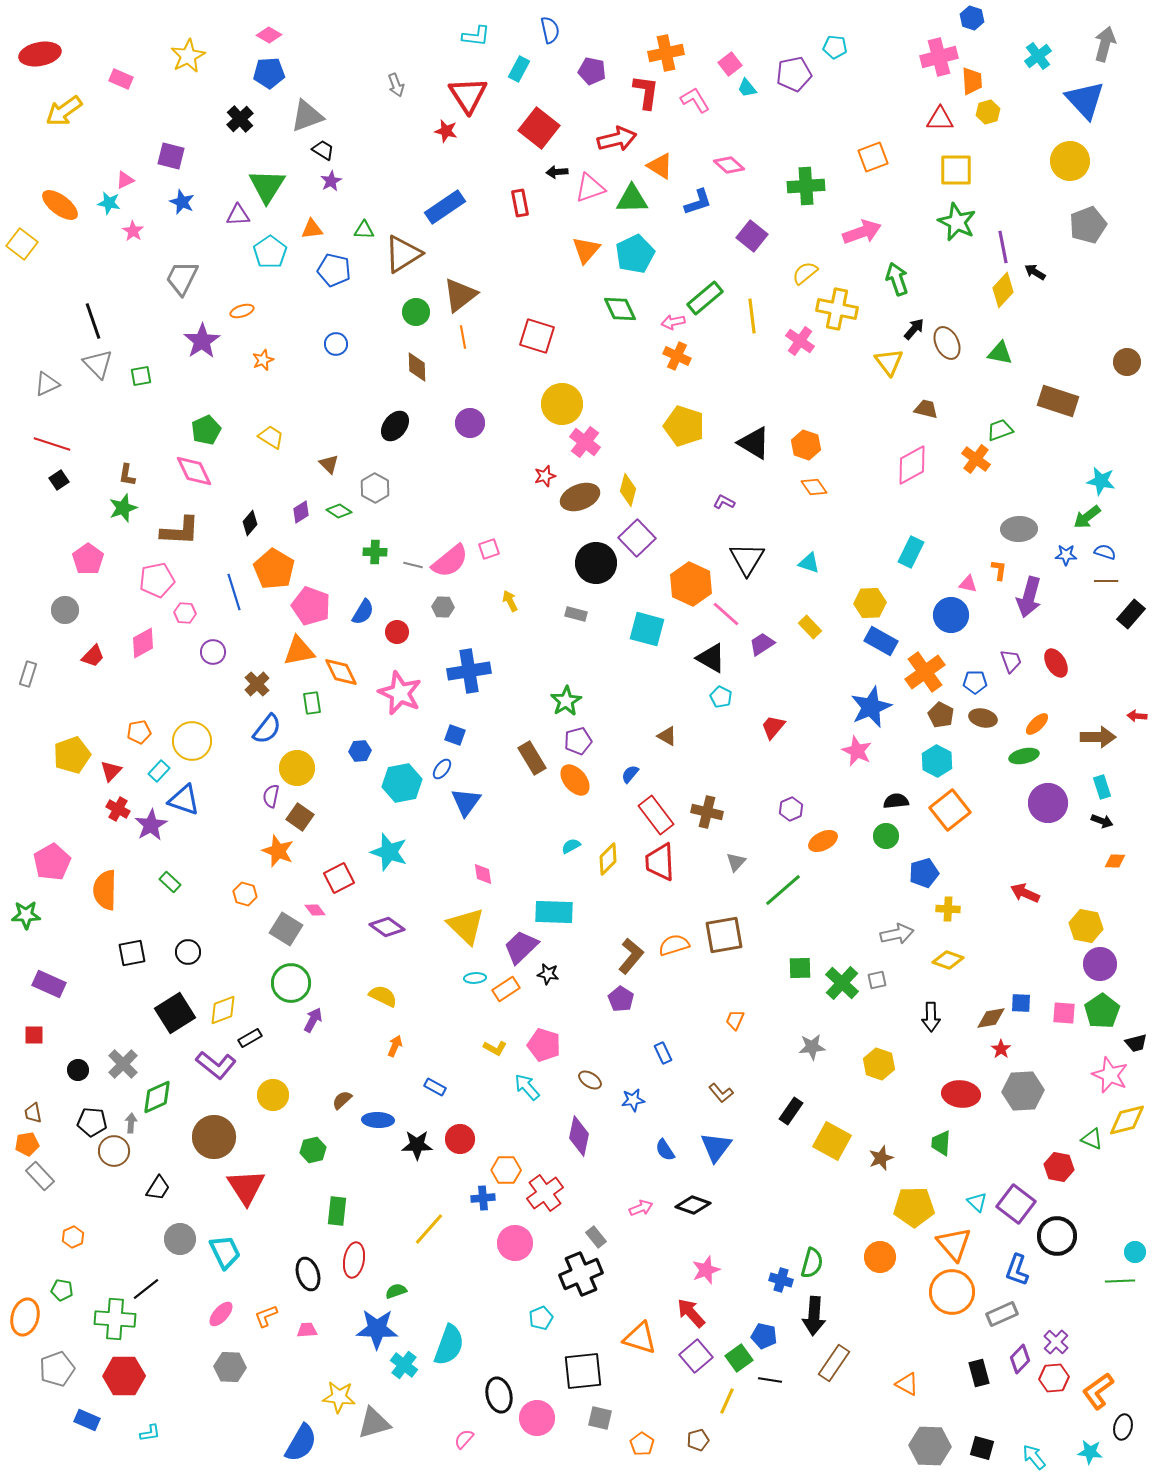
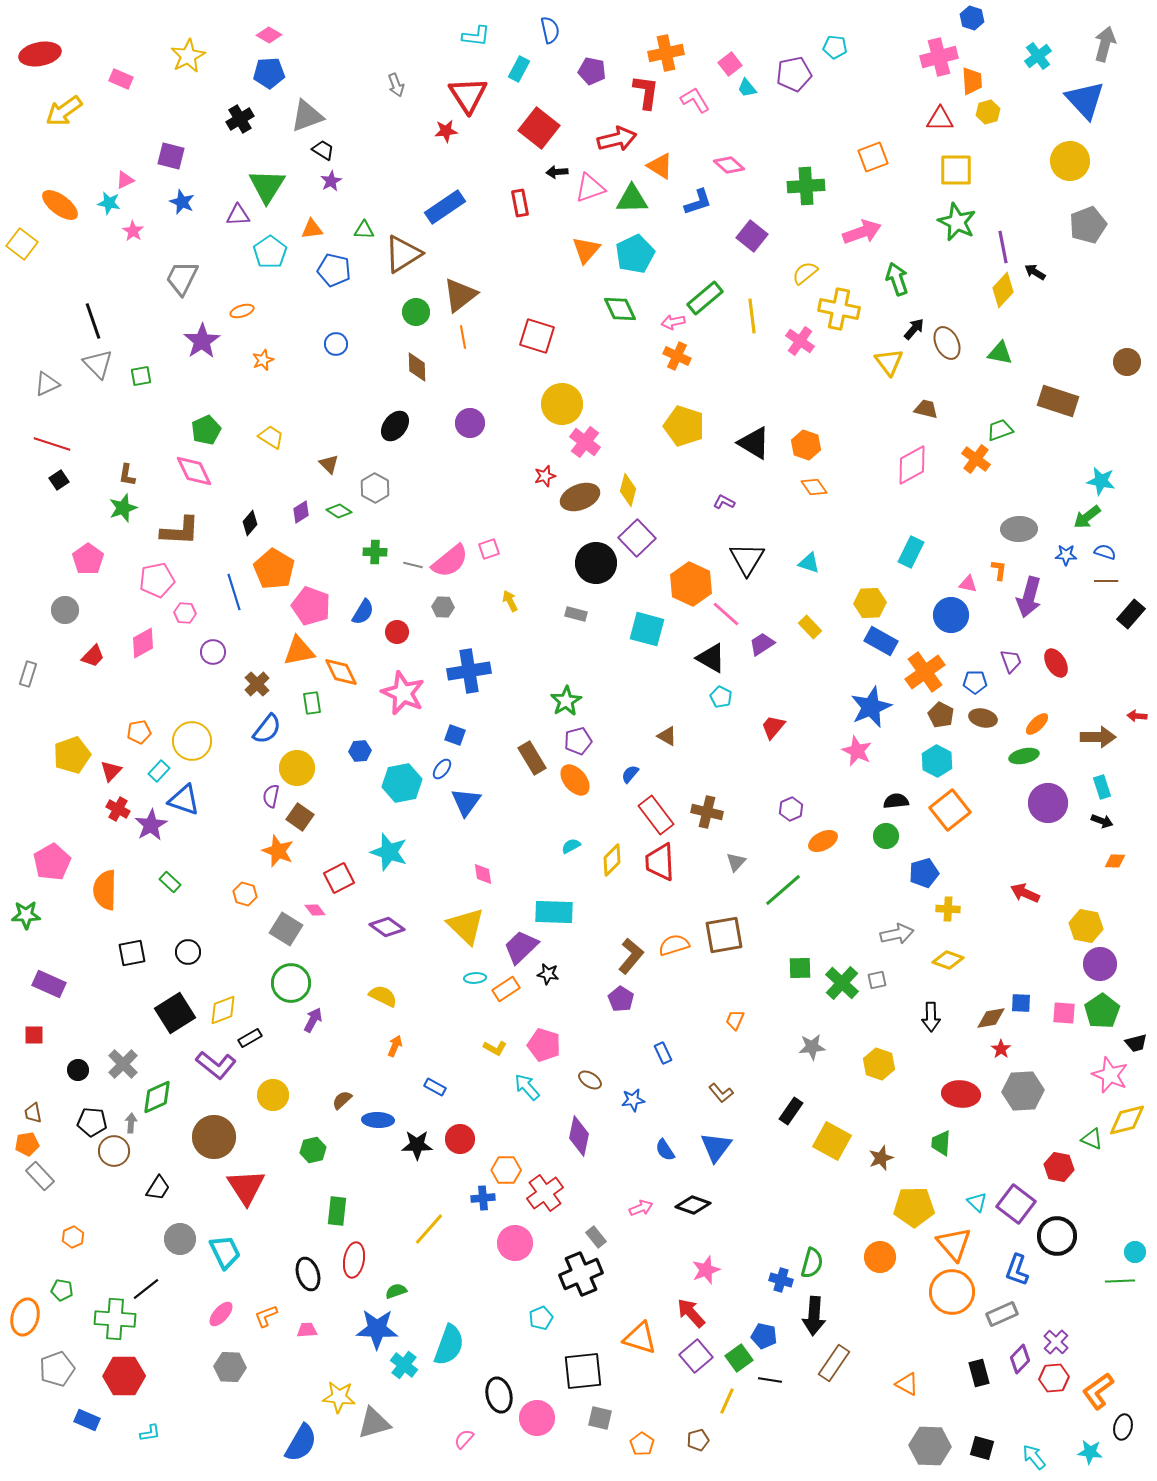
black cross at (240, 119): rotated 12 degrees clockwise
red star at (446, 131): rotated 20 degrees counterclockwise
yellow cross at (837, 309): moved 2 px right
pink star at (400, 693): moved 3 px right
yellow diamond at (608, 859): moved 4 px right, 1 px down
